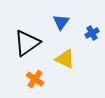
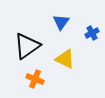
black triangle: moved 3 px down
orange cross: rotated 12 degrees counterclockwise
